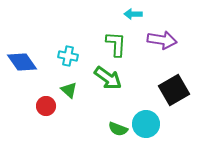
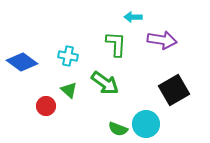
cyan arrow: moved 3 px down
blue diamond: rotated 20 degrees counterclockwise
green arrow: moved 3 px left, 5 px down
